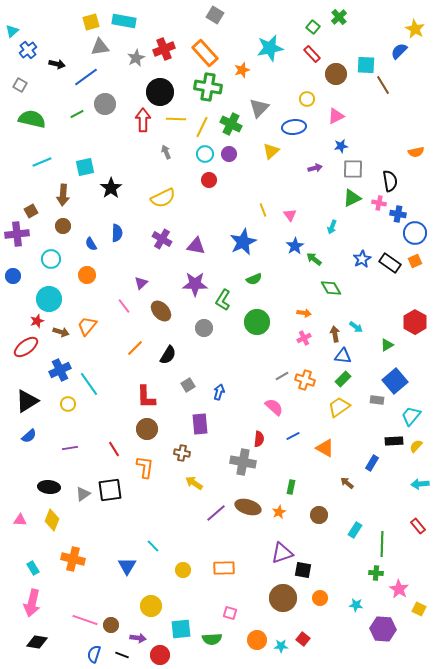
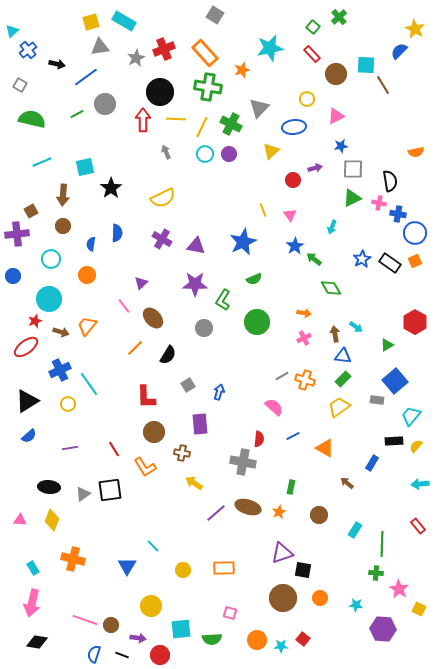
cyan rectangle at (124, 21): rotated 20 degrees clockwise
red circle at (209, 180): moved 84 px right
blue semicircle at (91, 244): rotated 40 degrees clockwise
brown ellipse at (161, 311): moved 8 px left, 7 px down
red star at (37, 321): moved 2 px left
brown circle at (147, 429): moved 7 px right, 3 px down
orange L-shape at (145, 467): rotated 140 degrees clockwise
